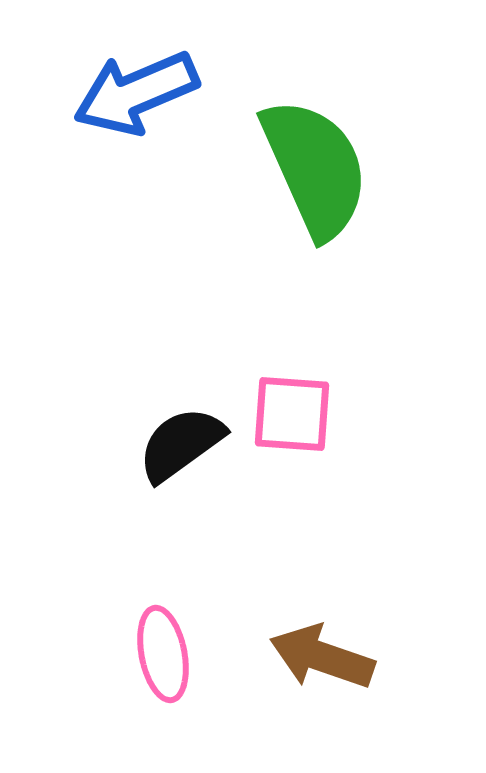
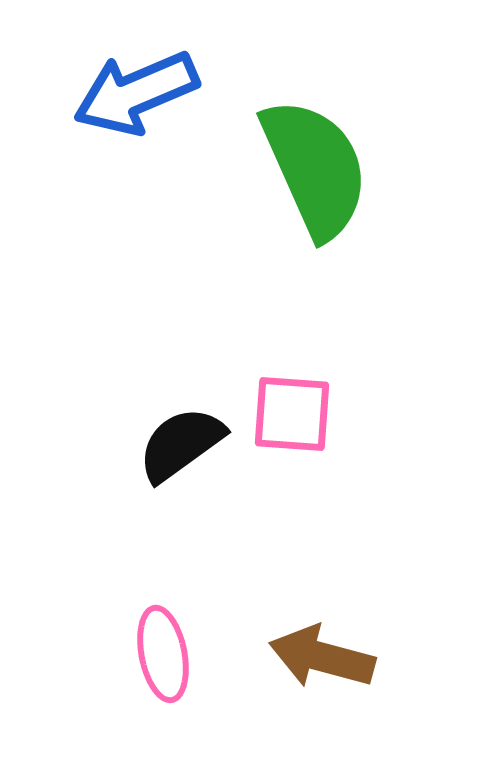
brown arrow: rotated 4 degrees counterclockwise
